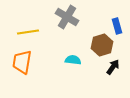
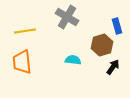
yellow line: moved 3 px left, 1 px up
orange trapezoid: rotated 15 degrees counterclockwise
